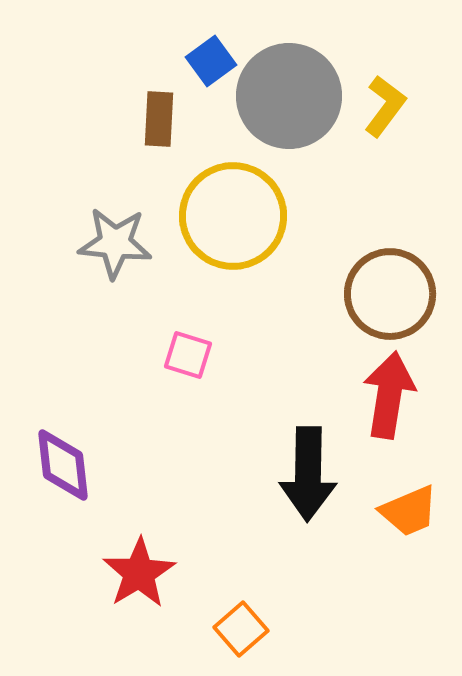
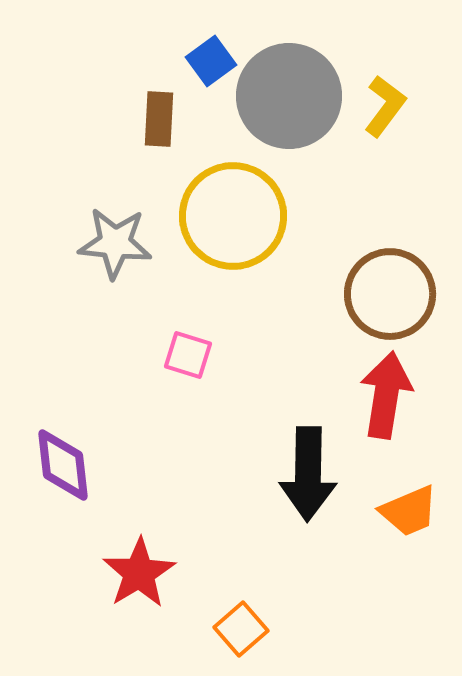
red arrow: moved 3 px left
